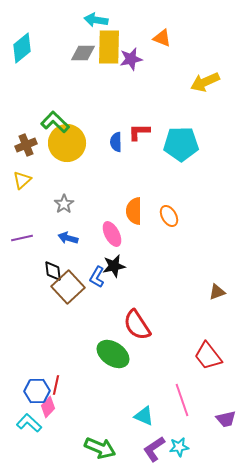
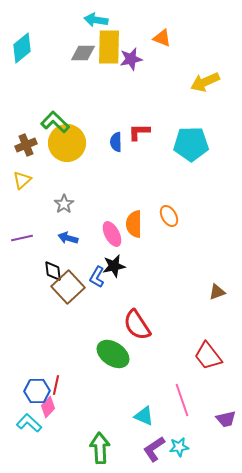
cyan pentagon: moved 10 px right
orange semicircle: moved 13 px down
green arrow: rotated 116 degrees counterclockwise
